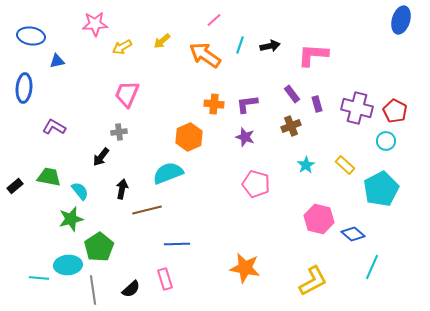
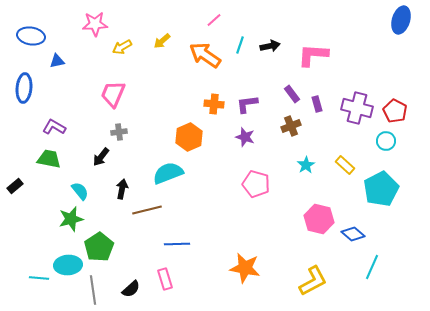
pink trapezoid at (127, 94): moved 14 px left
green trapezoid at (49, 177): moved 18 px up
